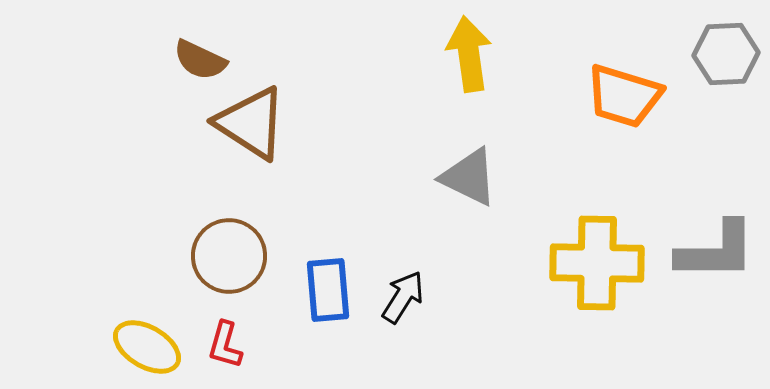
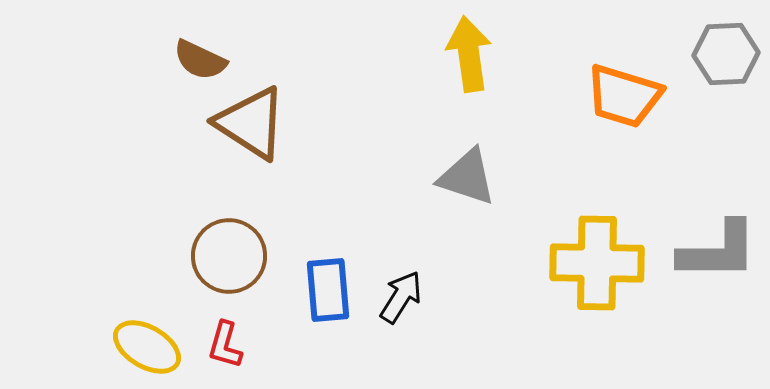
gray triangle: moved 2 px left; rotated 8 degrees counterclockwise
gray L-shape: moved 2 px right
black arrow: moved 2 px left
